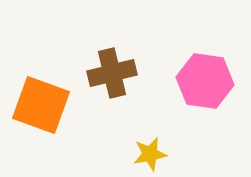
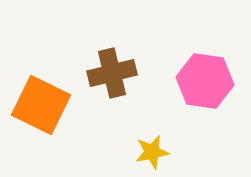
orange square: rotated 6 degrees clockwise
yellow star: moved 2 px right, 2 px up
